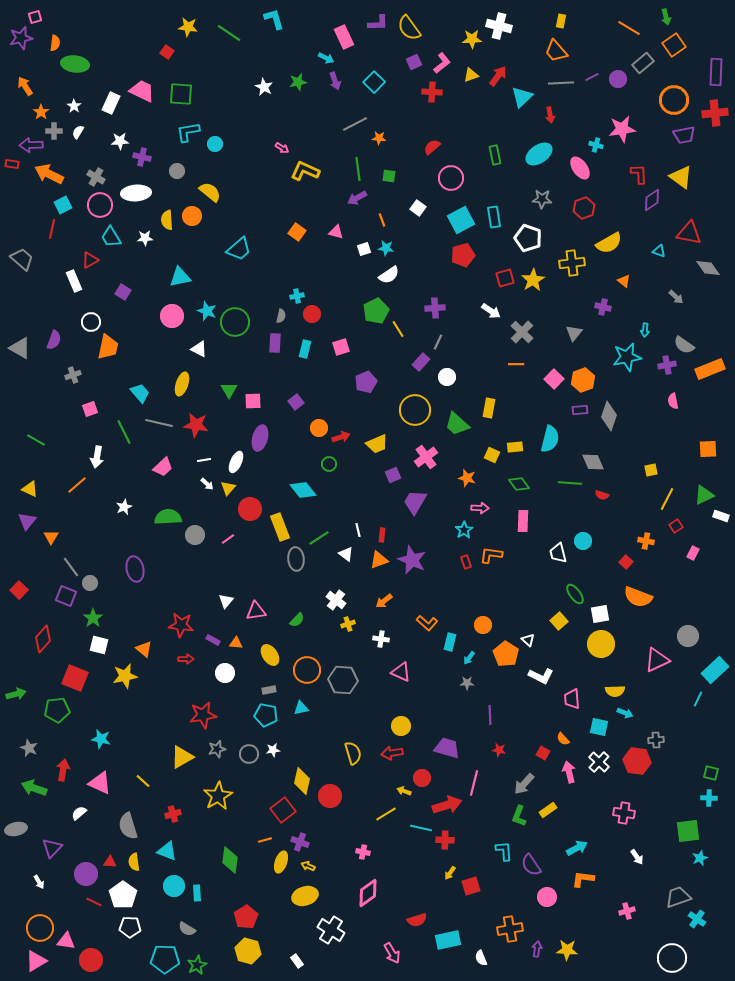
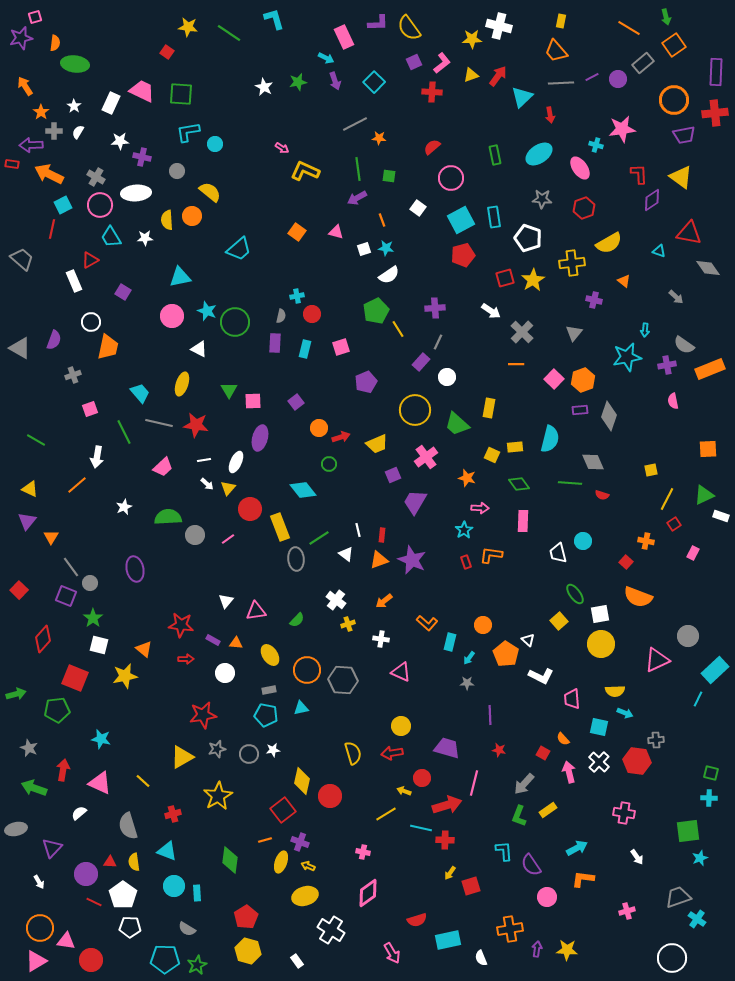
purple cross at (603, 307): moved 9 px left, 7 px up
red square at (676, 526): moved 2 px left, 2 px up
